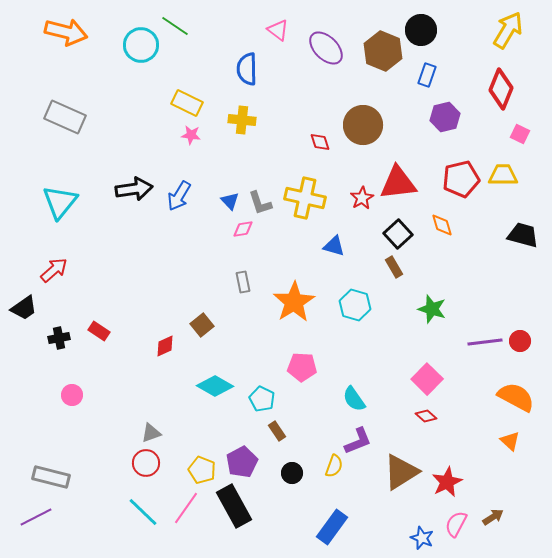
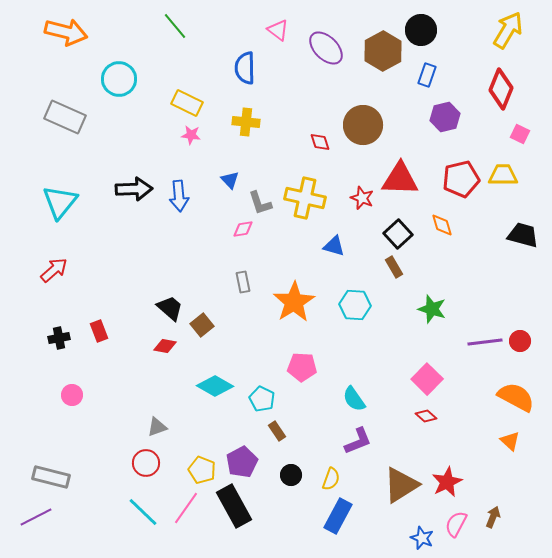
green line at (175, 26): rotated 16 degrees clockwise
cyan circle at (141, 45): moved 22 px left, 34 px down
brown hexagon at (383, 51): rotated 9 degrees clockwise
blue semicircle at (247, 69): moved 2 px left, 1 px up
yellow cross at (242, 120): moved 4 px right, 2 px down
red triangle at (398, 183): moved 2 px right, 4 px up; rotated 9 degrees clockwise
black arrow at (134, 189): rotated 6 degrees clockwise
blue arrow at (179, 196): rotated 36 degrees counterclockwise
red star at (362, 198): rotated 20 degrees counterclockwise
blue triangle at (230, 201): moved 21 px up
cyan hexagon at (355, 305): rotated 12 degrees counterclockwise
black trapezoid at (24, 308): moved 146 px right; rotated 104 degrees counterclockwise
red rectangle at (99, 331): rotated 35 degrees clockwise
red diamond at (165, 346): rotated 35 degrees clockwise
gray triangle at (151, 433): moved 6 px right, 6 px up
yellow semicircle at (334, 466): moved 3 px left, 13 px down
brown triangle at (401, 472): moved 13 px down
black circle at (292, 473): moved 1 px left, 2 px down
brown arrow at (493, 517): rotated 35 degrees counterclockwise
blue rectangle at (332, 527): moved 6 px right, 11 px up; rotated 8 degrees counterclockwise
